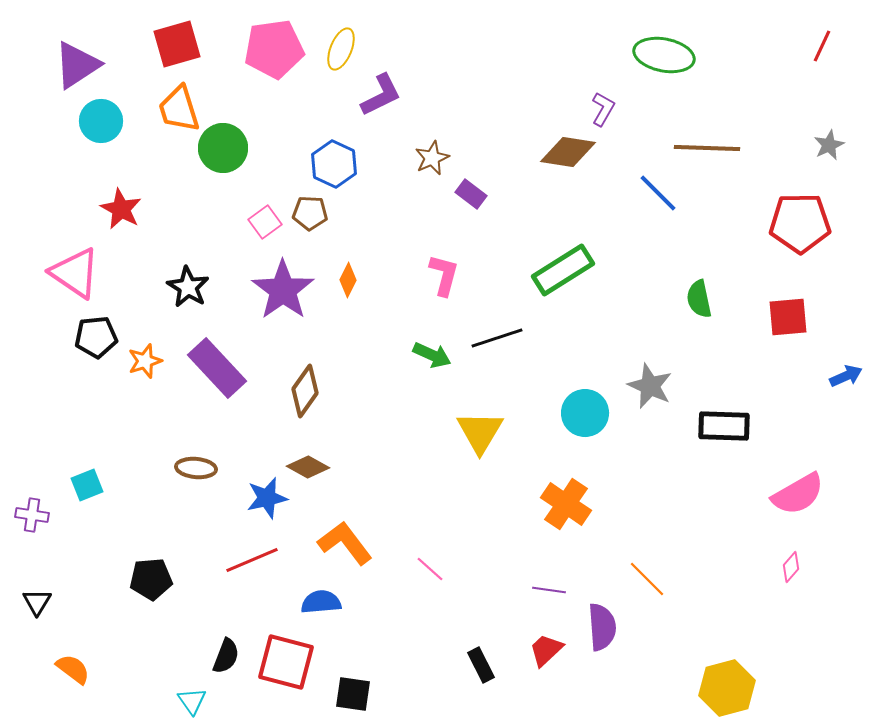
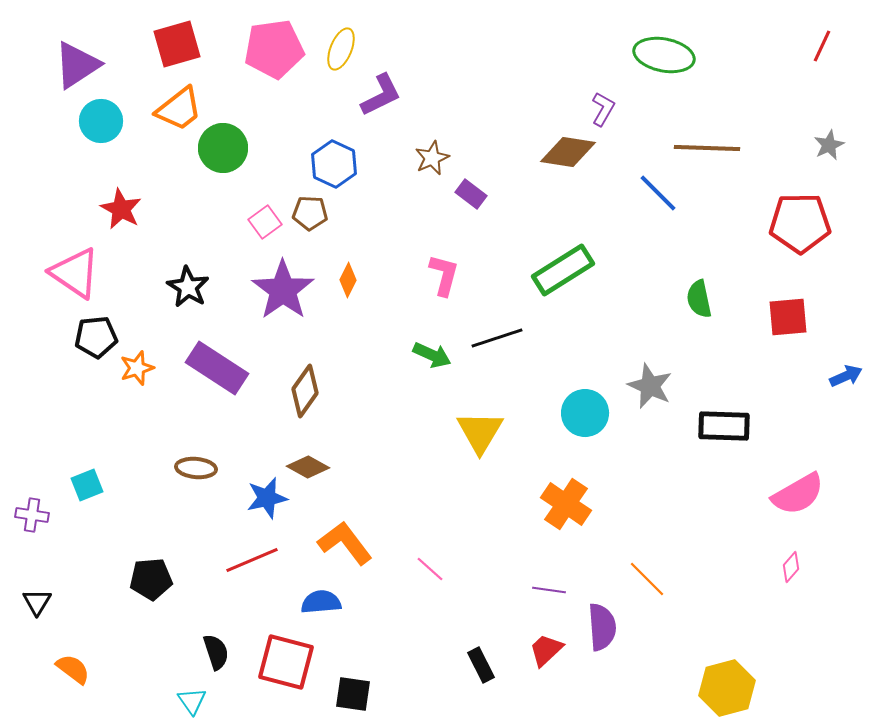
orange trapezoid at (179, 109): rotated 111 degrees counterclockwise
orange star at (145, 361): moved 8 px left, 7 px down
purple rectangle at (217, 368): rotated 14 degrees counterclockwise
black semicircle at (226, 656): moved 10 px left, 4 px up; rotated 39 degrees counterclockwise
